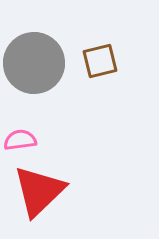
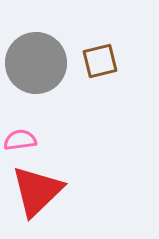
gray circle: moved 2 px right
red triangle: moved 2 px left
